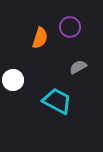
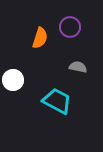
gray semicircle: rotated 42 degrees clockwise
